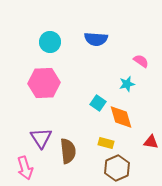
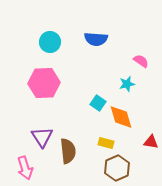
purple triangle: moved 1 px right, 1 px up
